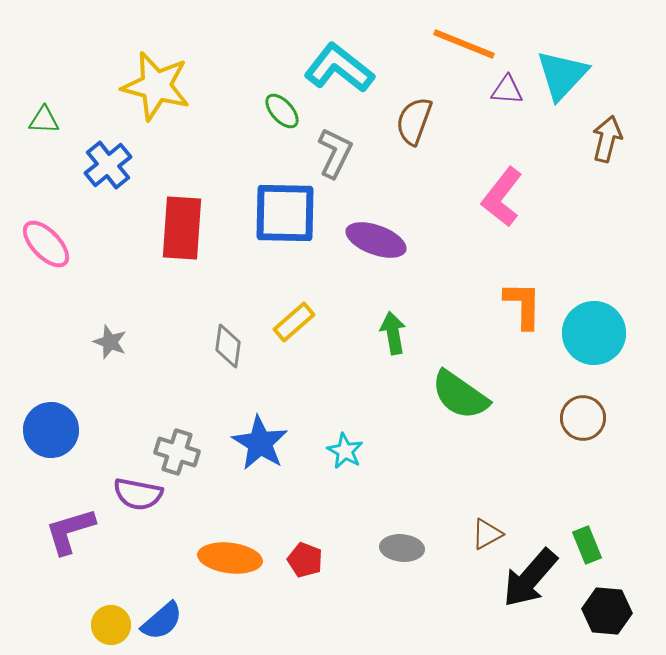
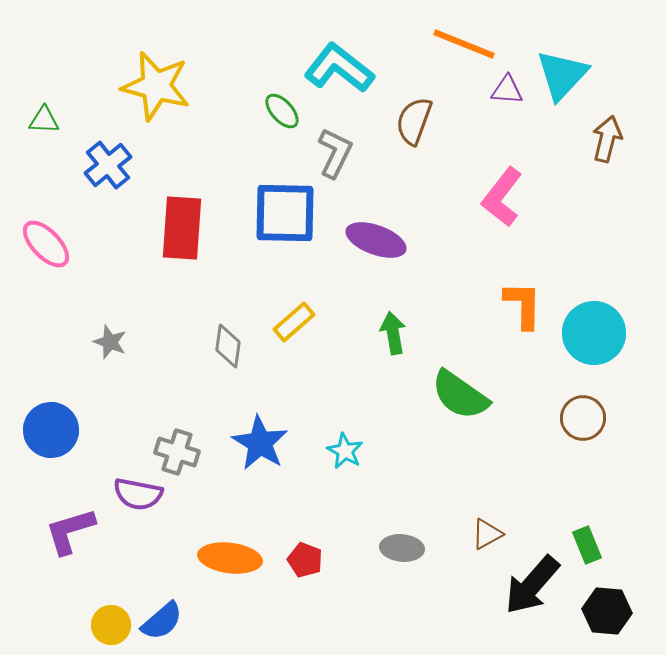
black arrow: moved 2 px right, 7 px down
